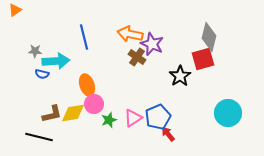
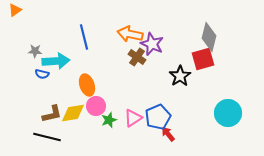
pink circle: moved 2 px right, 2 px down
black line: moved 8 px right
